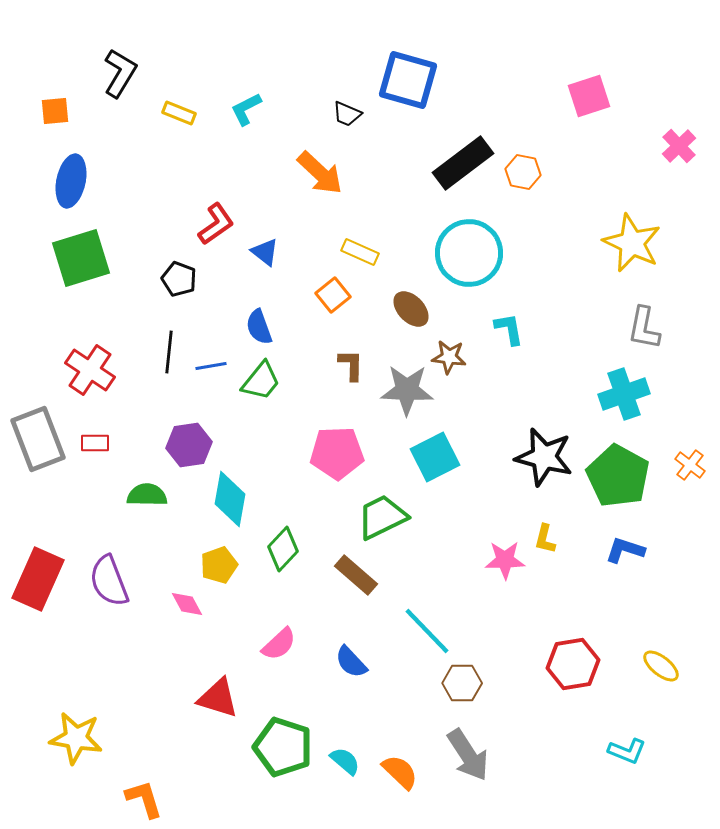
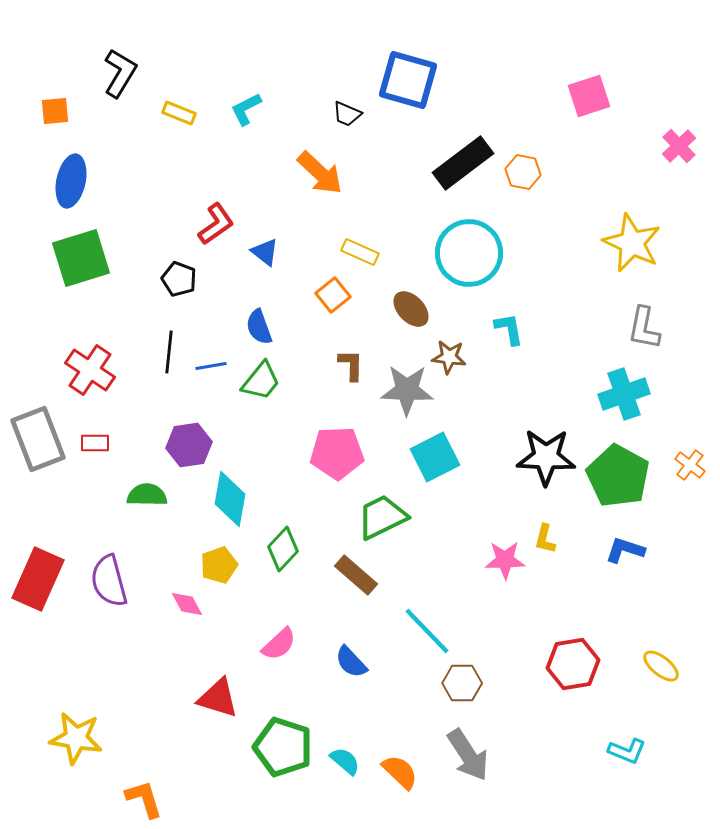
black star at (544, 457): moved 2 px right; rotated 12 degrees counterclockwise
purple semicircle at (109, 581): rotated 6 degrees clockwise
